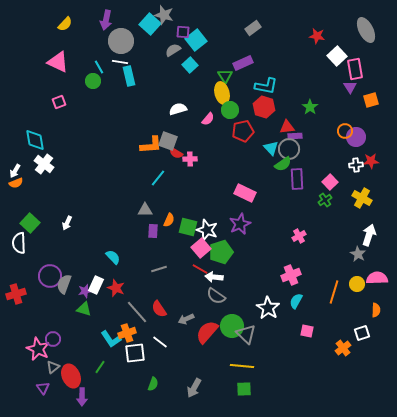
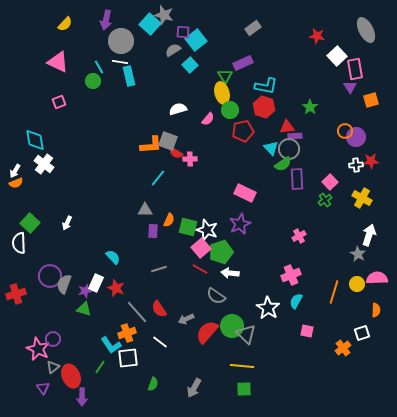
white arrow at (214, 277): moved 16 px right, 4 px up
white rectangle at (96, 285): moved 2 px up
cyan L-shape at (111, 339): moved 6 px down
white square at (135, 353): moved 7 px left, 5 px down
